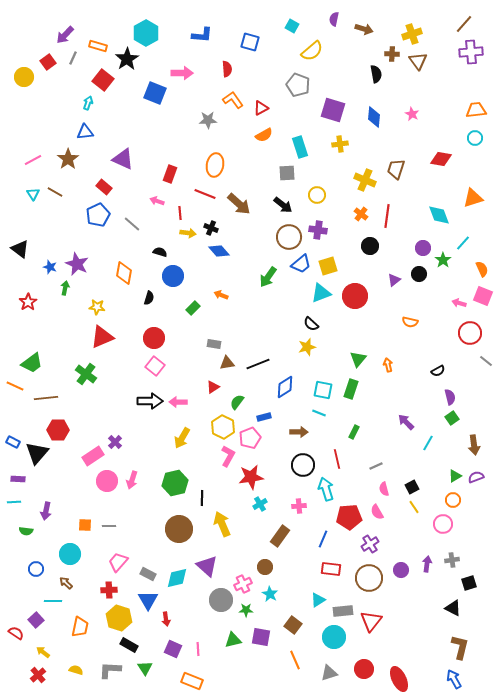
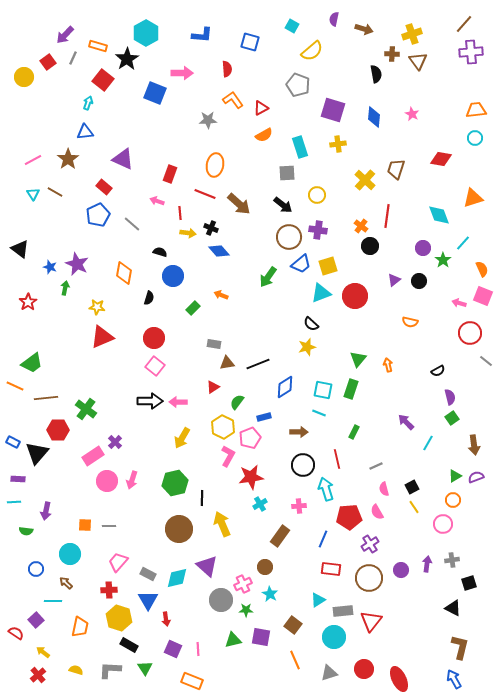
yellow cross at (340, 144): moved 2 px left
yellow cross at (365, 180): rotated 20 degrees clockwise
orange cross at (361, 214): moved 12 px down
black circle at (419, 274): moved 7 px down
green cross at (86, 374): moved 35 px down
